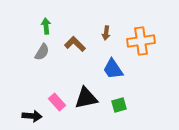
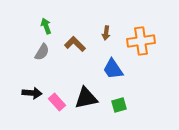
green arrow: rotated 14 degrees counterclockwise
black arrow: moved 23 px up
